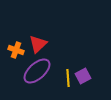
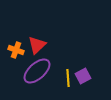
red triangle: moved 1 px left, 1 px down
